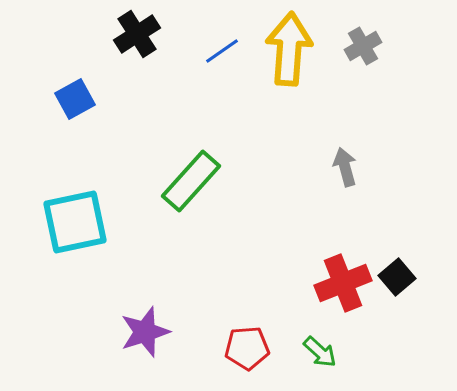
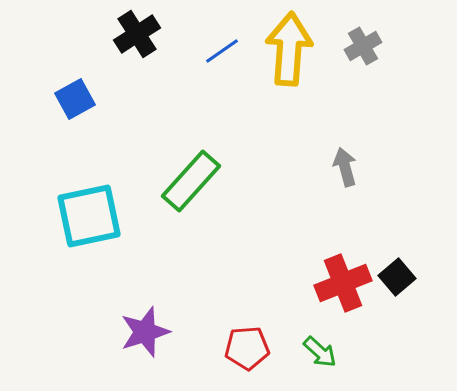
cyan square: moved 14 px right, 6 px up
